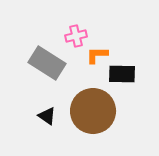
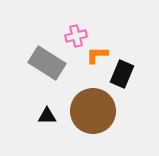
black rectangle: rotated 68 degrees counterclockwise
black triangle: rotated 36 degrees counterclockwise
